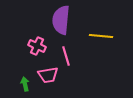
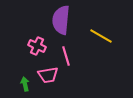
yellow line: rotated 25 degrees clockwise
